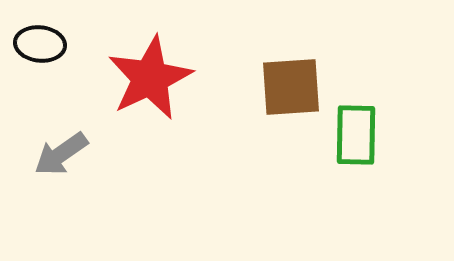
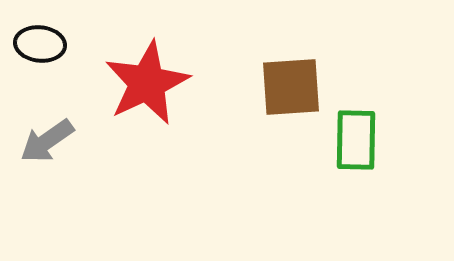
red star: moved 3 px left, 5 px down
green rectangle: moved 5 px down
gray arrow: moved 14 px left, 13 px up
